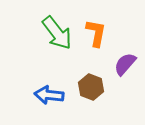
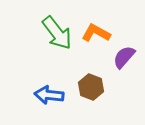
orange L-shape: rotated 72 degrees counterclockwise
purple semicircle: moved 1 px left, 7 px up
